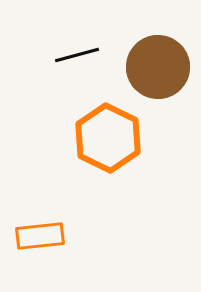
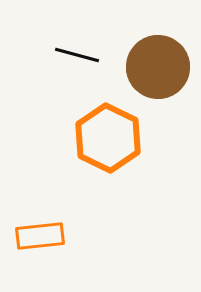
black line: rotated 30 degrees clockwise
